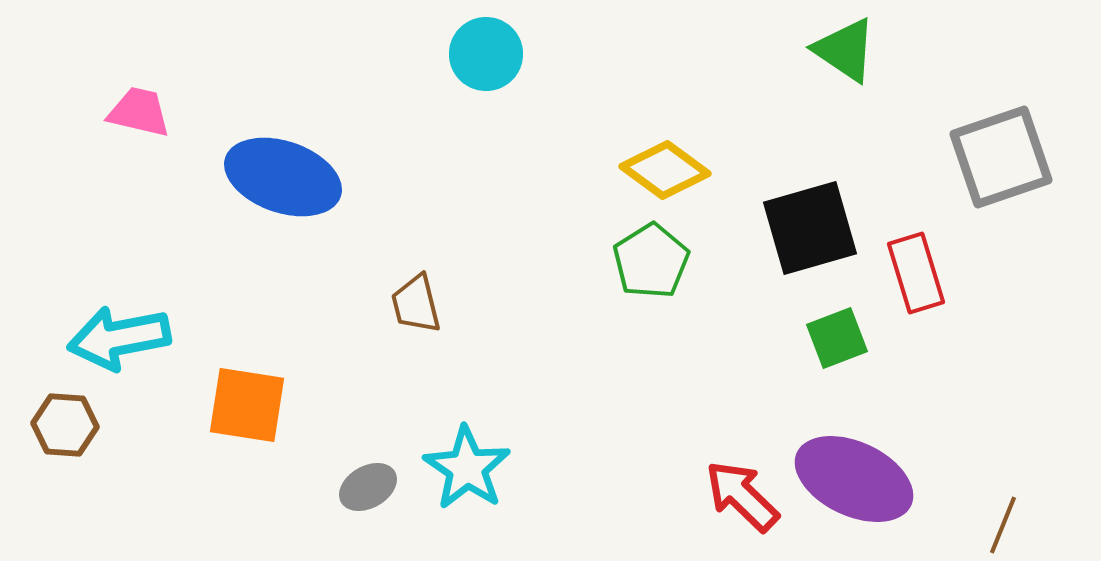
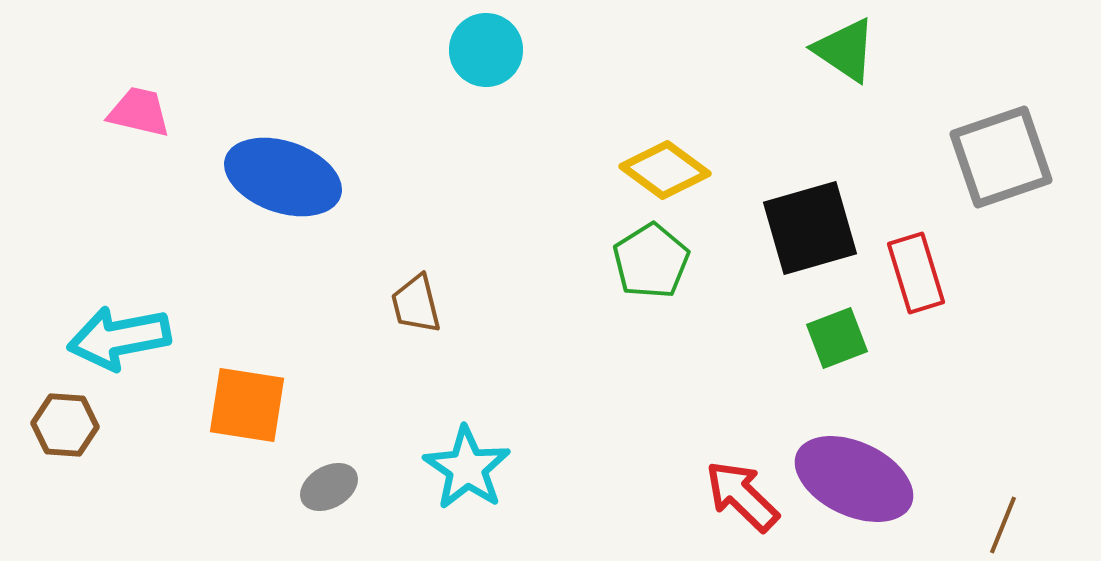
cyan circle: moved 4 px up
gray ellipse: moved 39 px left
